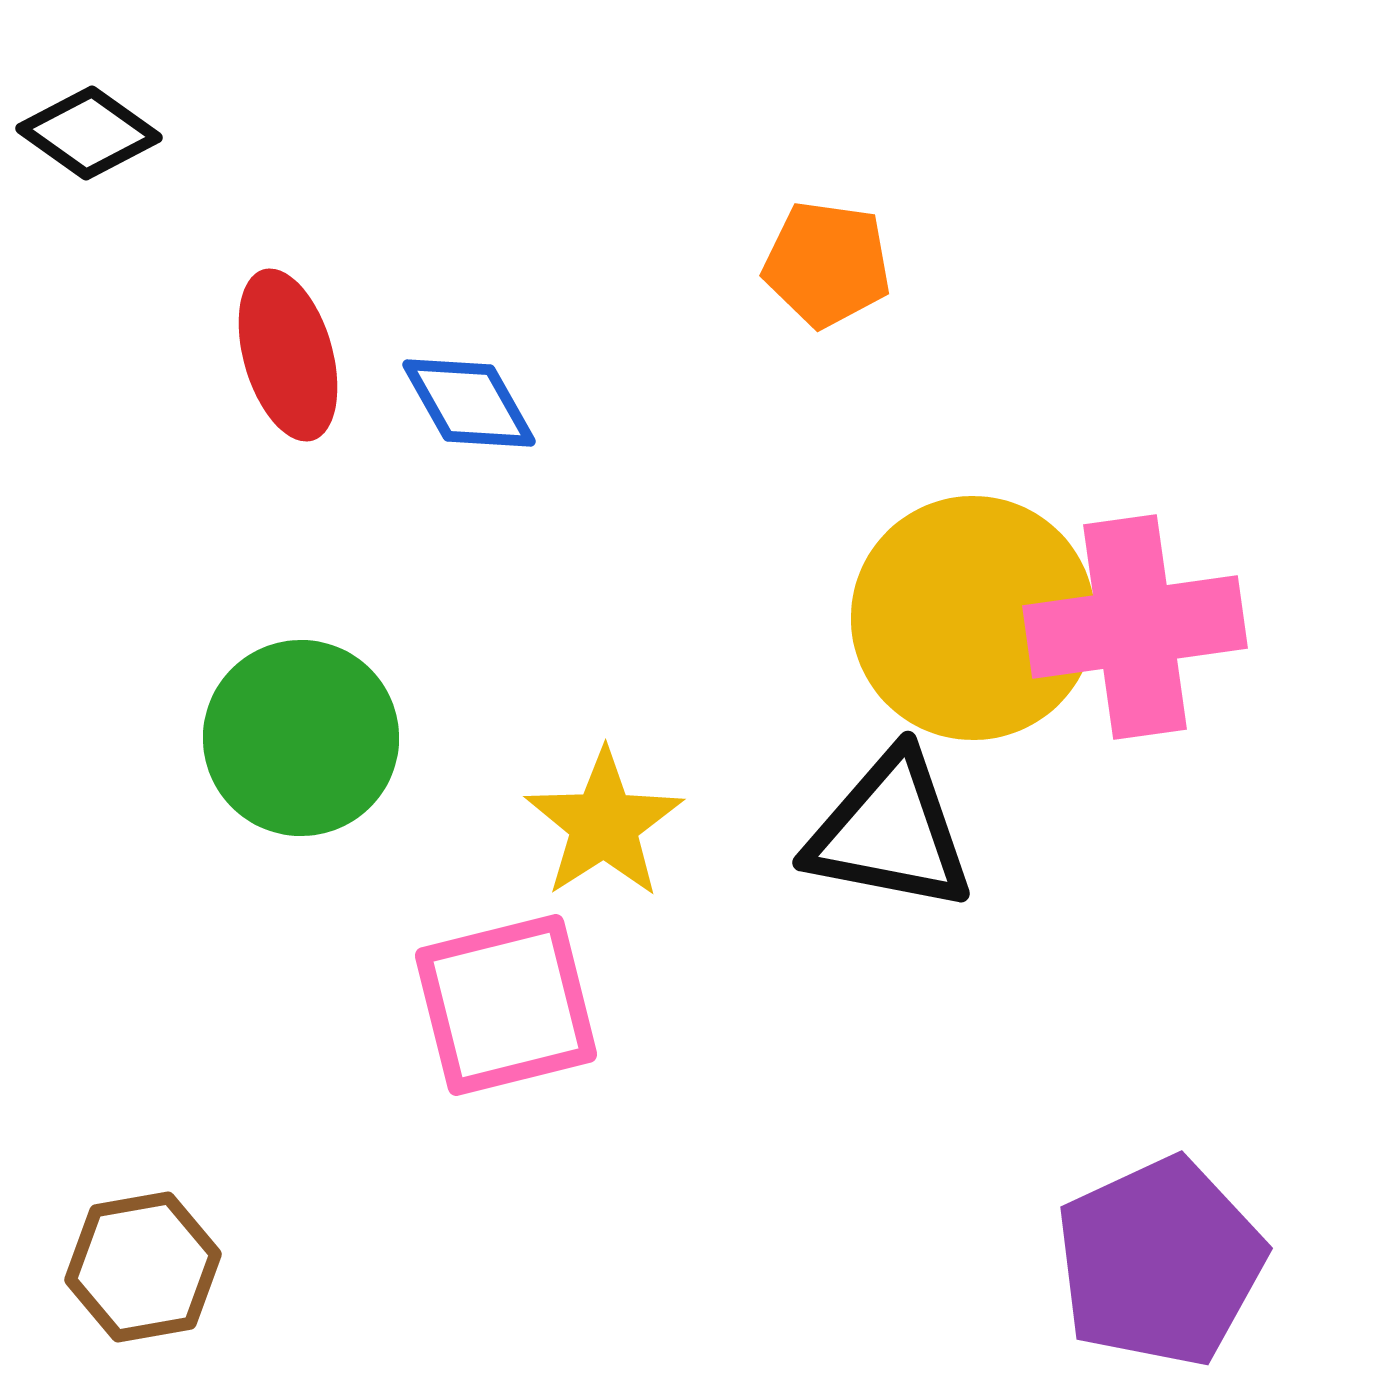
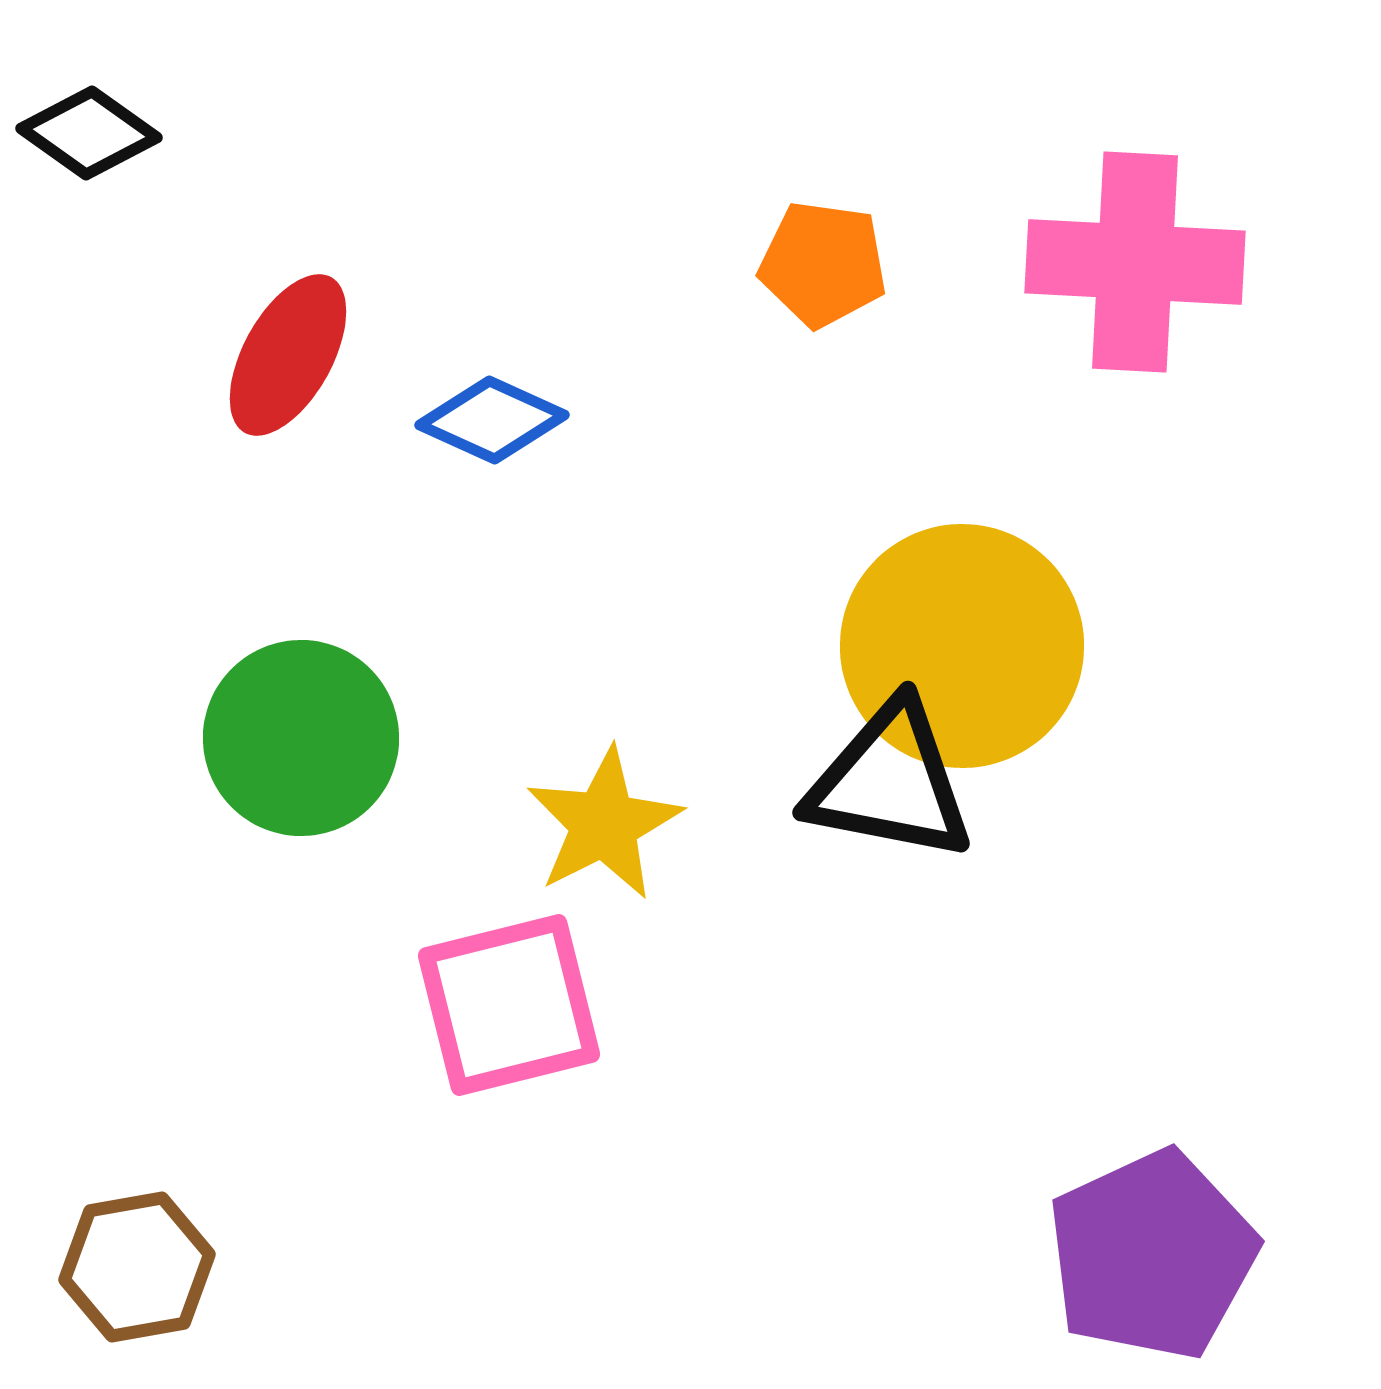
orange pentagon: moved 4 px left
red ellipse: rotated 45 degrees clockwise
blue diamond: moved 23 px right, 17 px down; rotated 36 degrees counterclockwise
yellow circle: moved 11 px left, 28 px down
pink cross: moved 365 px up; rotated 11 degrees clockwise
yellow star: rotated 6 degrees clockwise
black triangle: moved 50 px up
pink square: moved 3 px right
purple pentagon: moved 8 px left, 7 px up
brown hexagon: moved 6 px left
